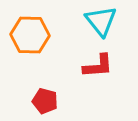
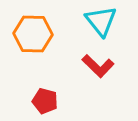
orange hexagon: moved 3 px right, 1 px up
red L-shape: rotated 48 degrees clockwise
